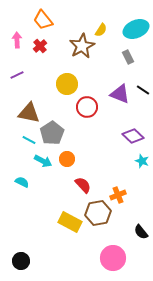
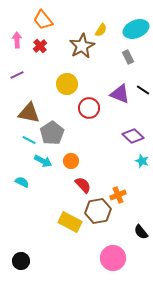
red circle: moved 2 px right, 1 px down
orange circle: moved 4 px right, 2 px down
brown hexagon: moved 2 px up
